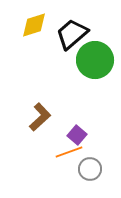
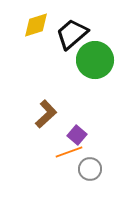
yellow diamond: moved 2 px right
brown L-shape: moved 6 px right, 3 px up
